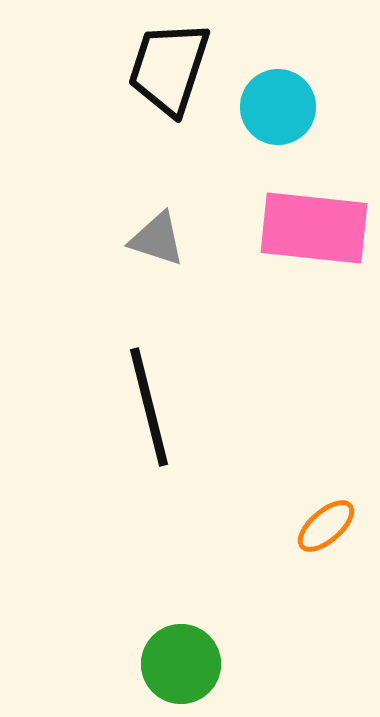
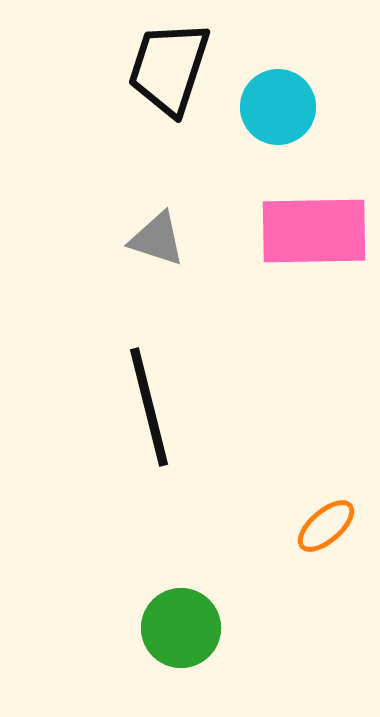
pink rectangle: moved 3 px down; rotated 7 degrees counterclockwise
green circle: moved 36 px up
